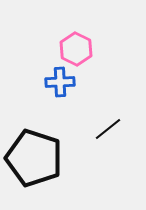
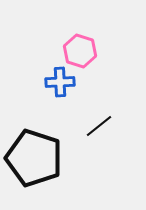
pink hexagon: moved 4 px right, 2 px down; rotated 8 degrees counterclockwise
black line: moved 9 px left, 3 px up
